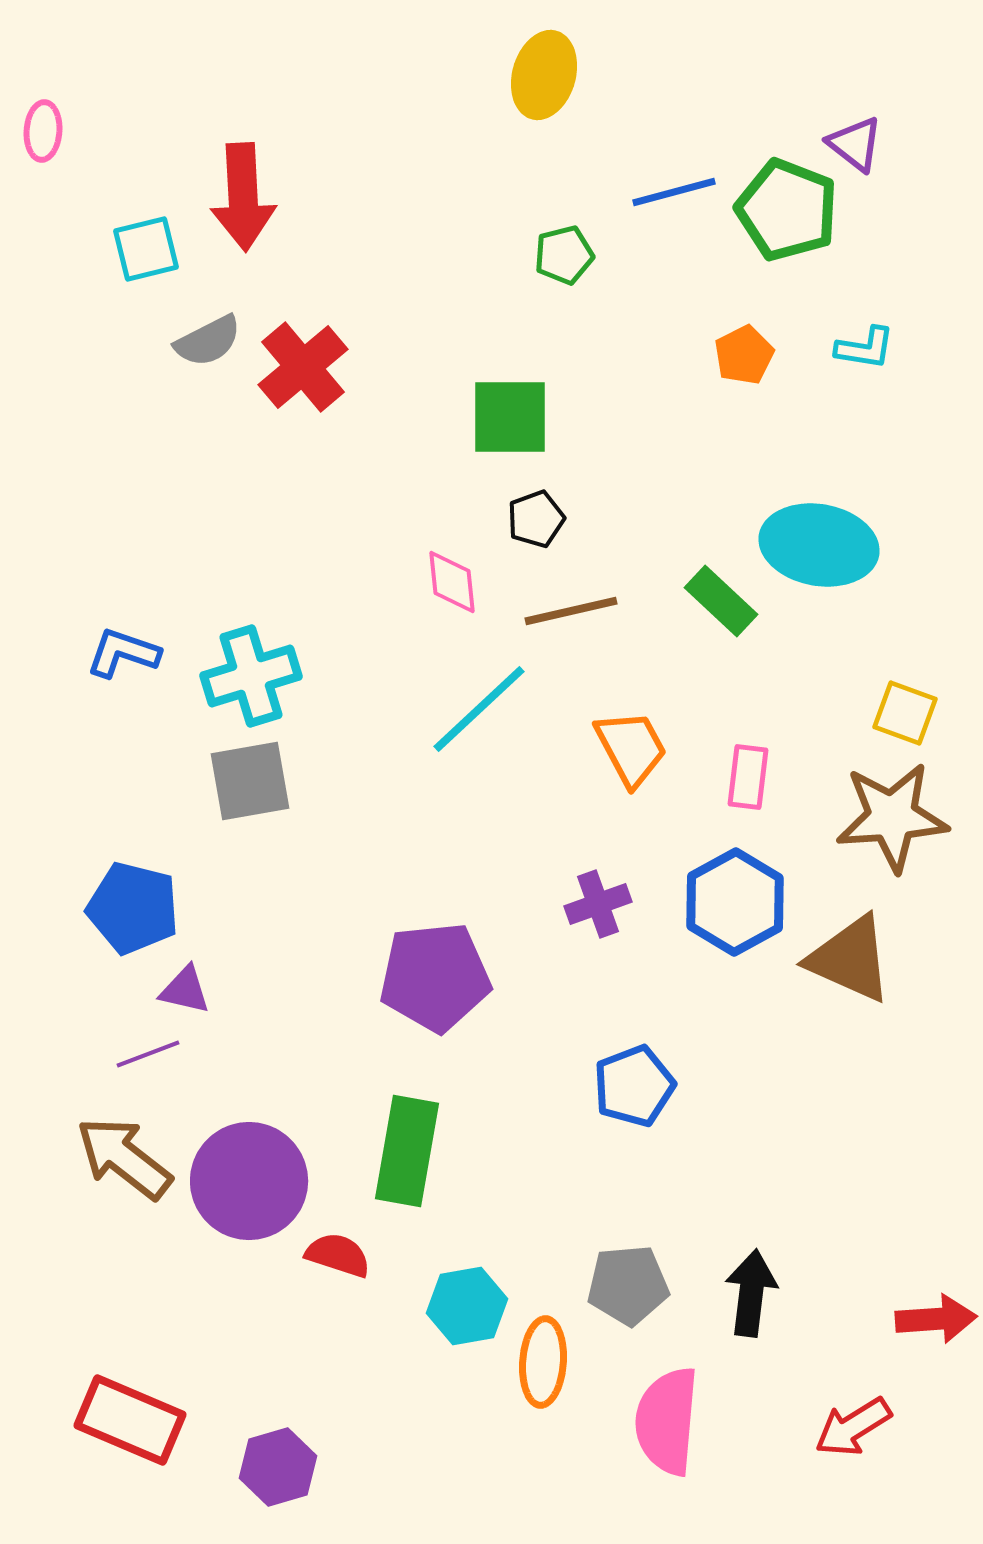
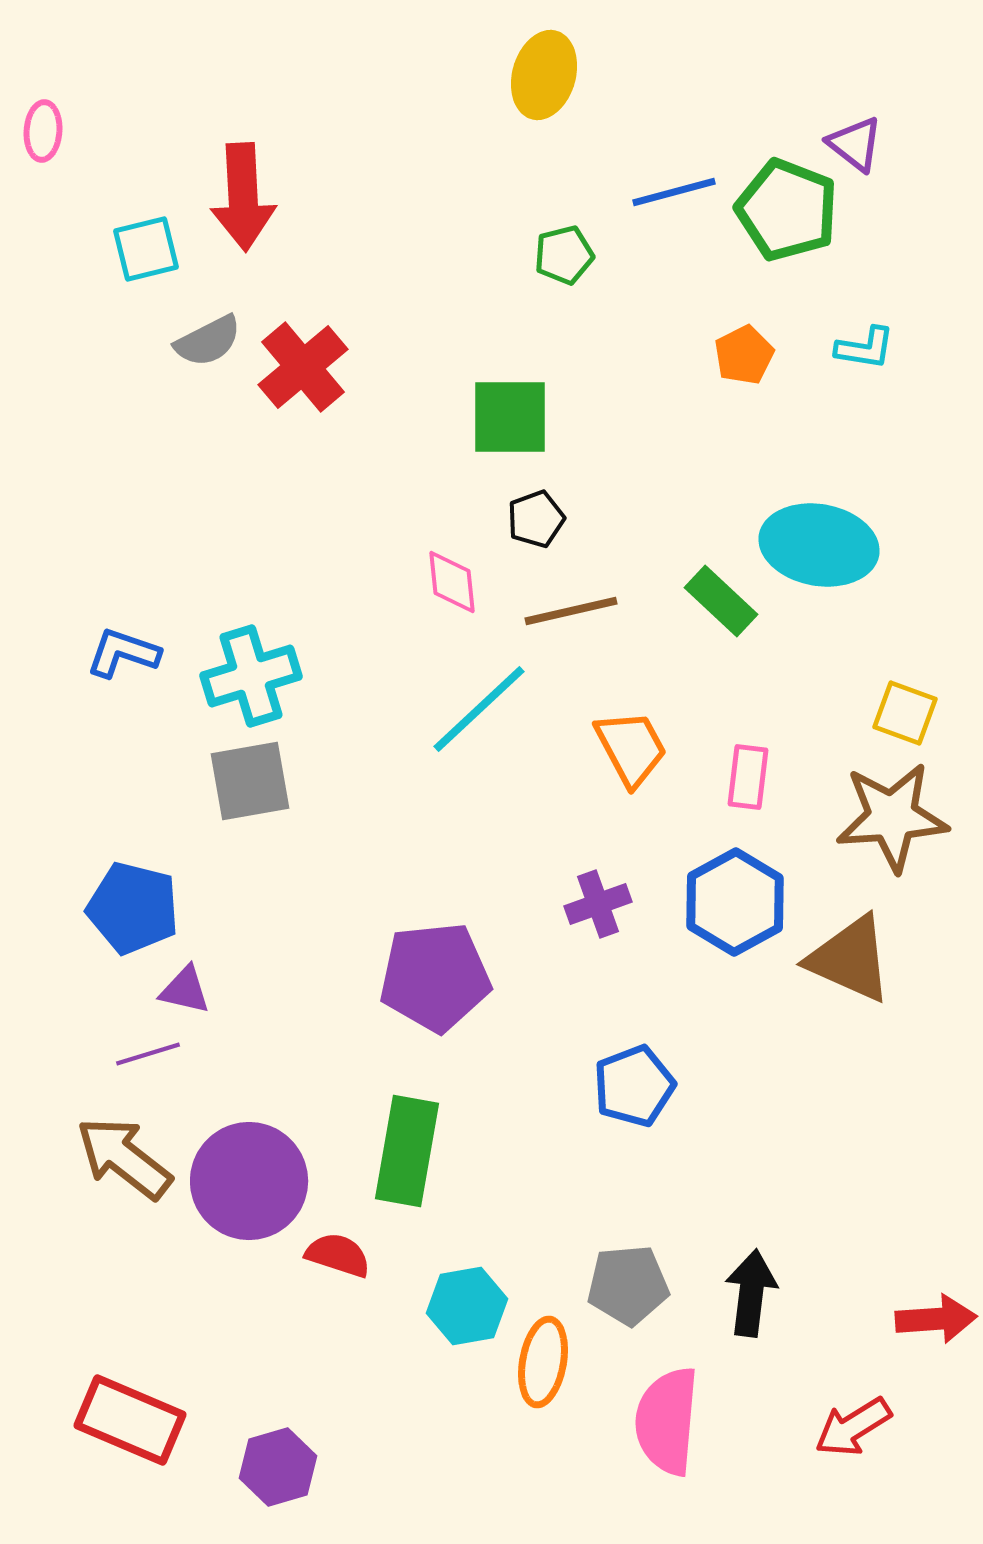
purple line at (148, 1054): rotated 4 degrees clockwise
orange ellipse at (543, 1362): rotated 6 degrees clockwise
